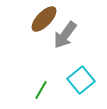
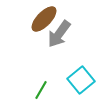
gray arrow: moved 6 px left, 1 px up
